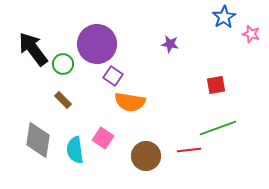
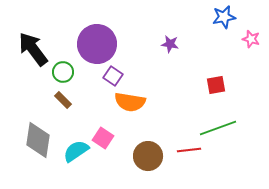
blue star: rotated 20 degrees clockwise
pink star: moved 5 px down
green circle: moved 8 px down
cyan semicircle: moved 1 px right, 1 px down; rotated 64 degrees clockwise
brown circle: moved 2 px right
